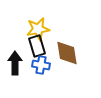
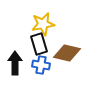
yellow star: moved 5 px right, 5 px up
black rectangle: moved 2 px right, 2 px up
brown diamond: rotated 68 degrees counterclockwise
